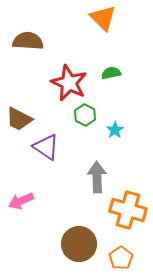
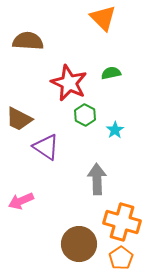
gray arrow: moved 2 px down
orange cross: moved 6 px left, 12 px down
